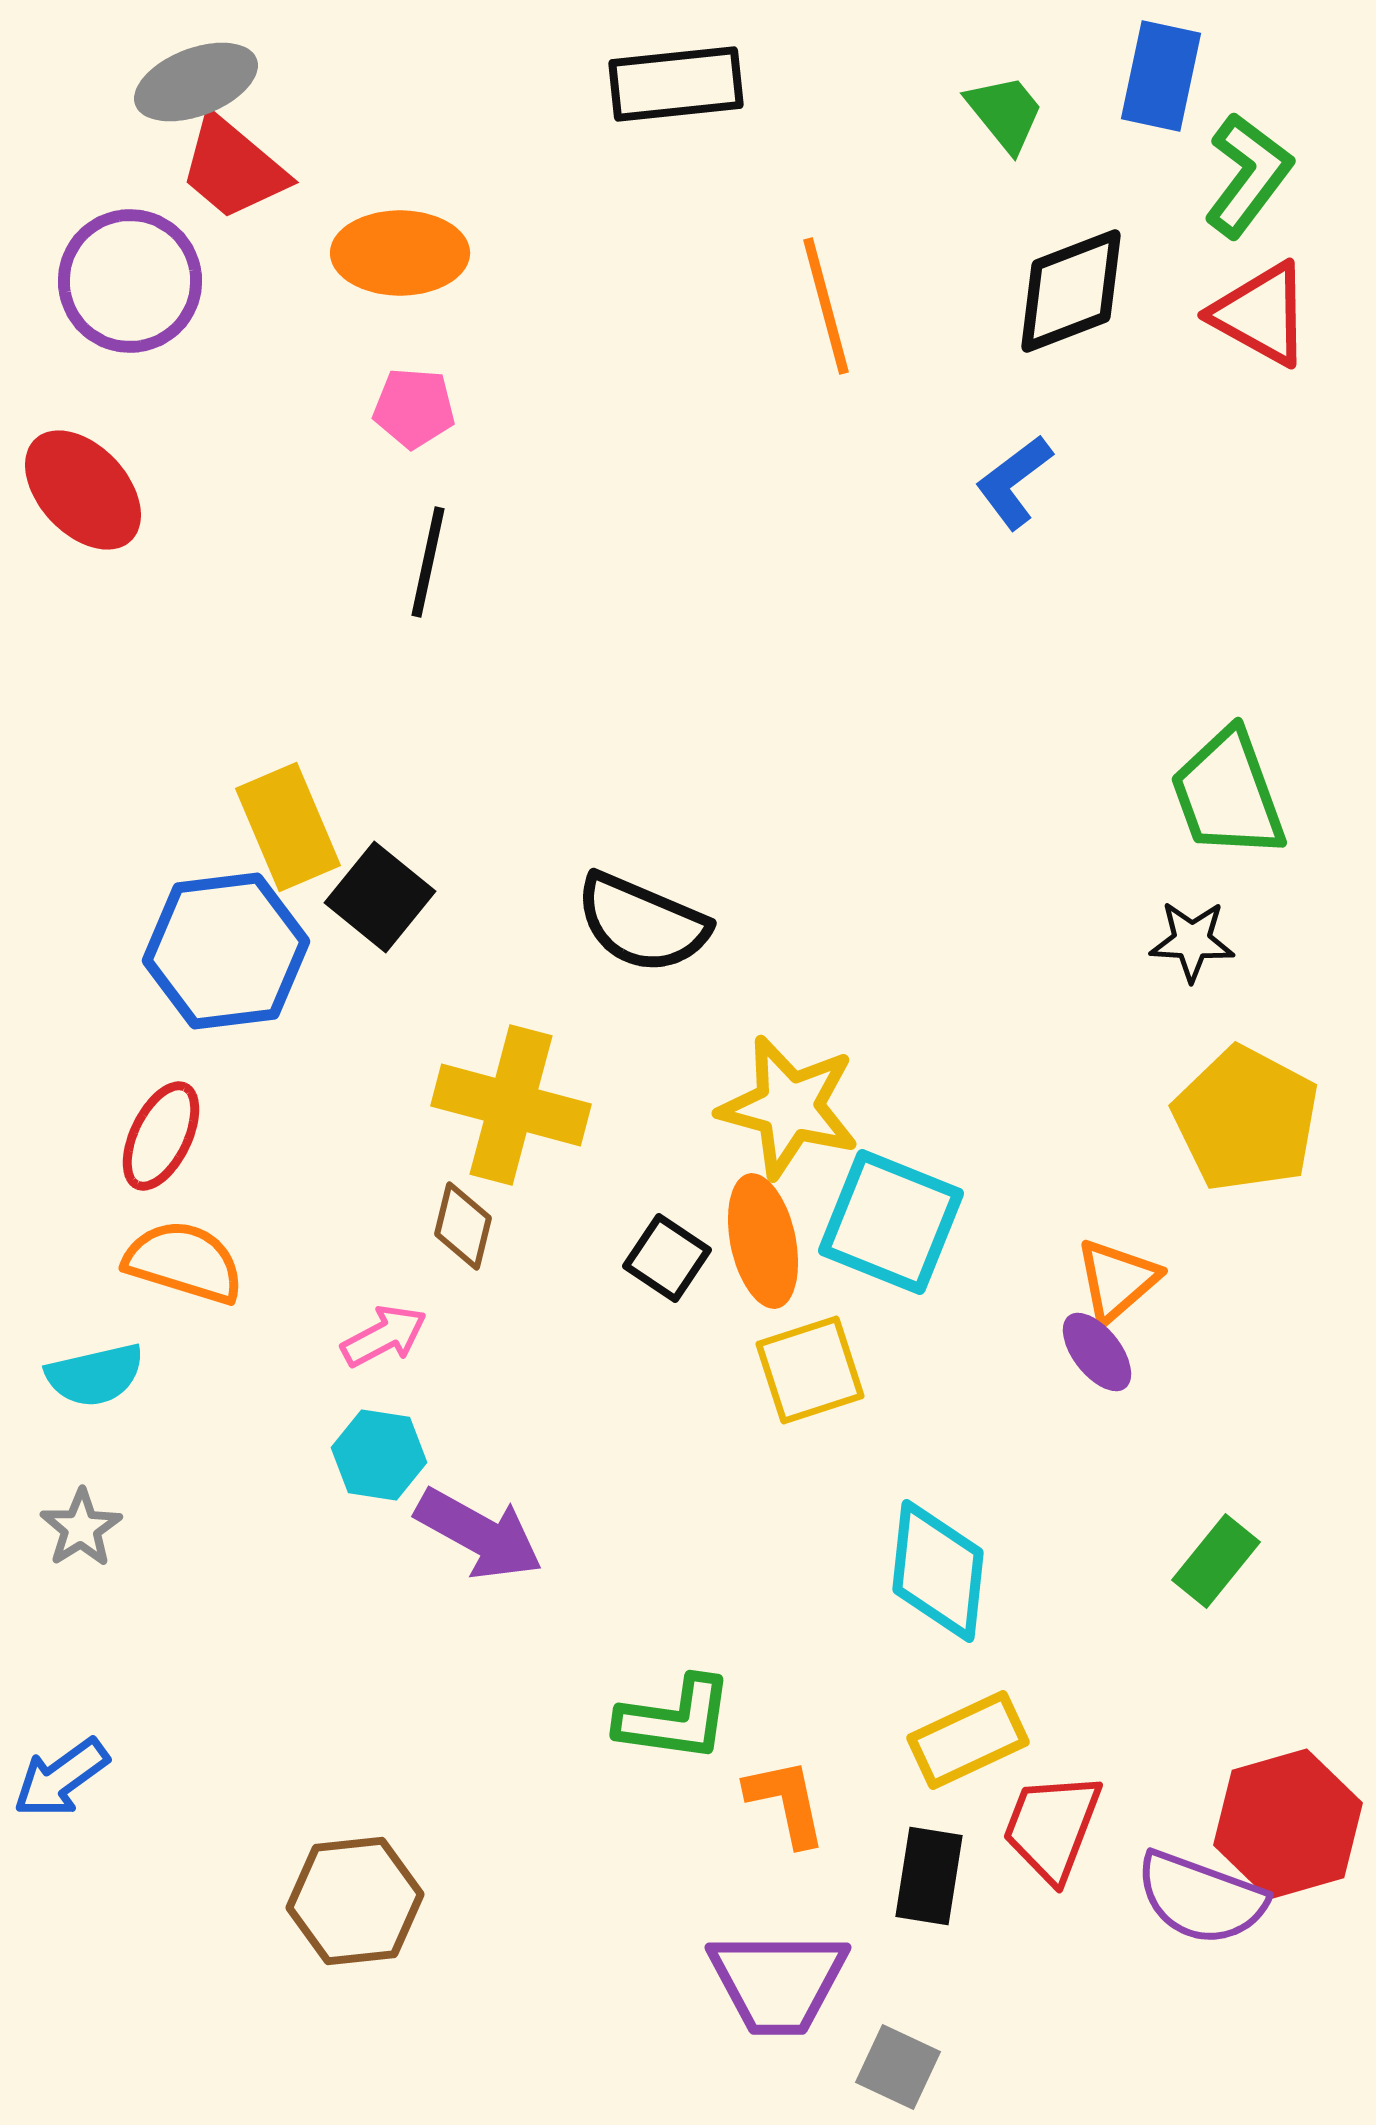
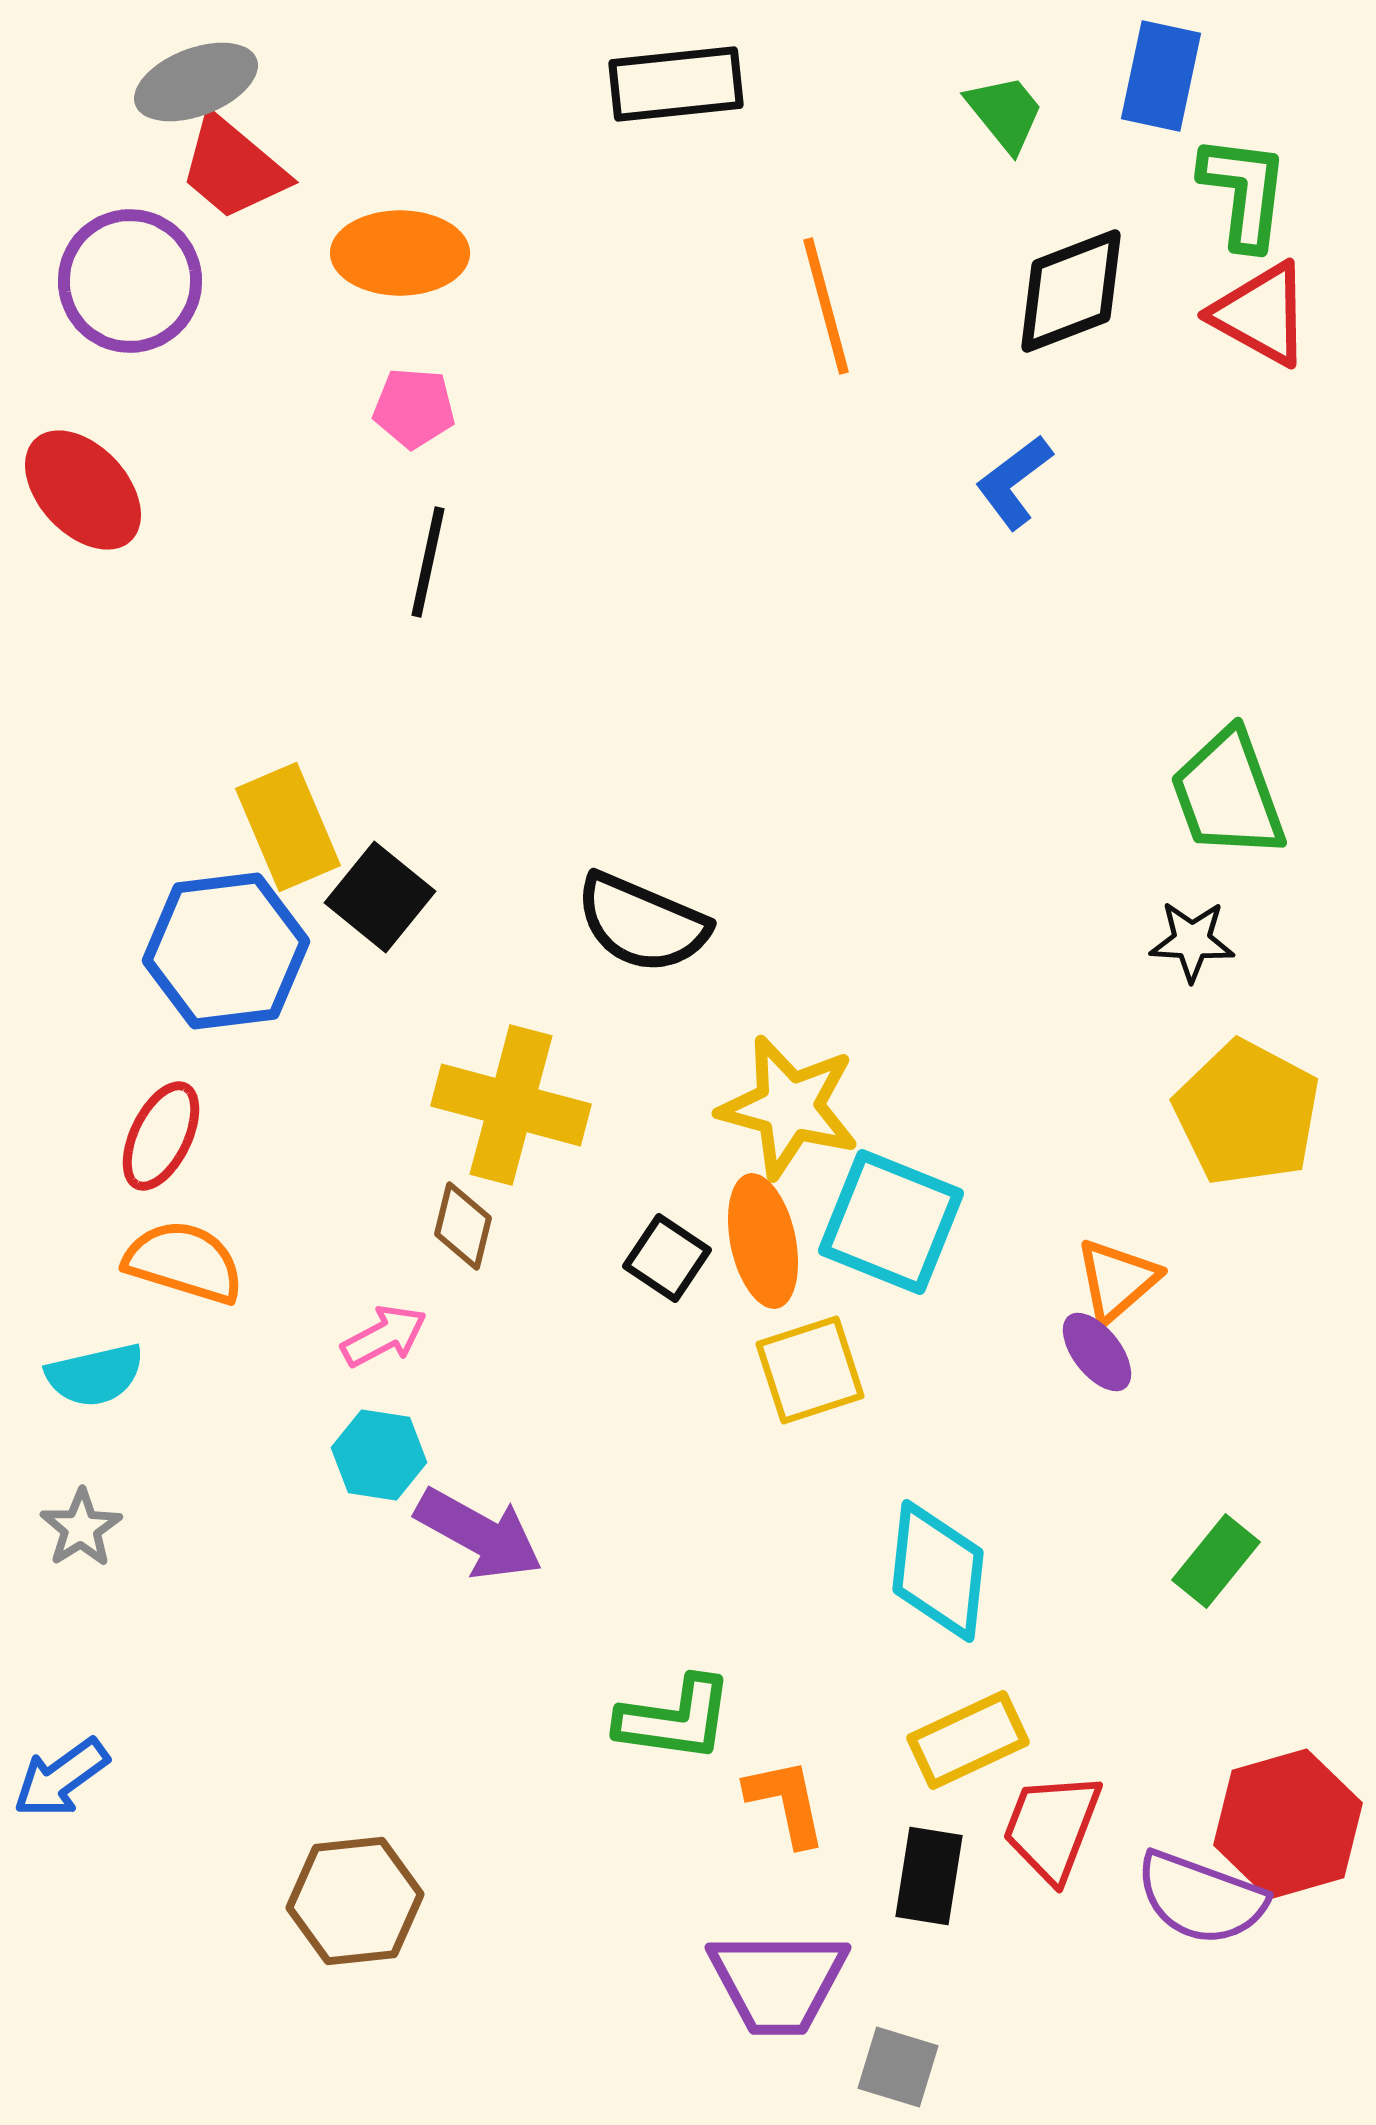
green L-shape at (1248, 175): moved 4 px left, 17 px down; rotated 30 degrees counterclockwise
yellow pentagon at (1246, 1119): moved 1 px right, 6 px up
gray square at (898, 2067): rotated 8 degrees counterclockwise
